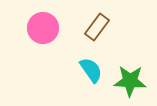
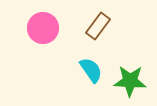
brown rectangle: moved 1 px right, 1 px up
